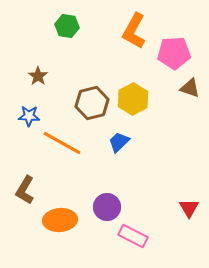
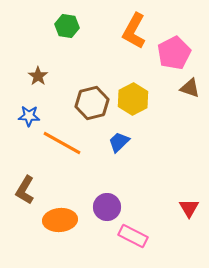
pink pentagon: rotated 24 degrees counterclockwise
